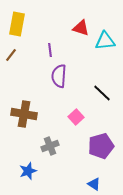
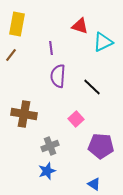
red triangle: moved 1 px left, 2 px up
cyan triangle: moved 2 px left, 1 px down; rotated 20 degrees counterclockwise
purple line: moved 1 px right, 2 px up
purple semicircle: moved 1 px left
black line: moved 10 px left, 6 px up
pink square: moved 2 px down
purple pentagon: rotated 20 degrees clockwise
blue star: moved 19 px right
